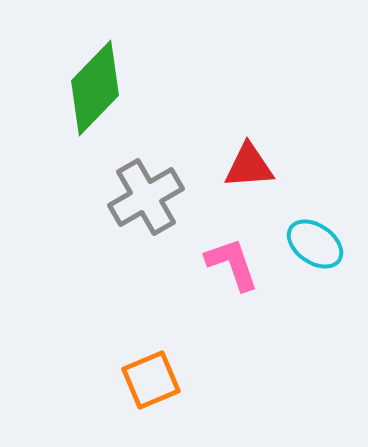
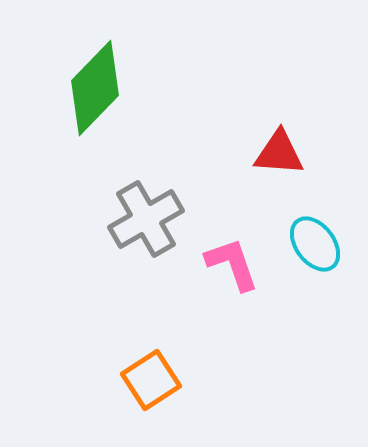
red triangle: moved 30 px right, 13 px up; rotated 8 degrees clockwise
gray cross: moved 22 px down
cyan ellipse: rotated 18 degrees clockwise
orange square: rotated 10 degrees counterclockwise
